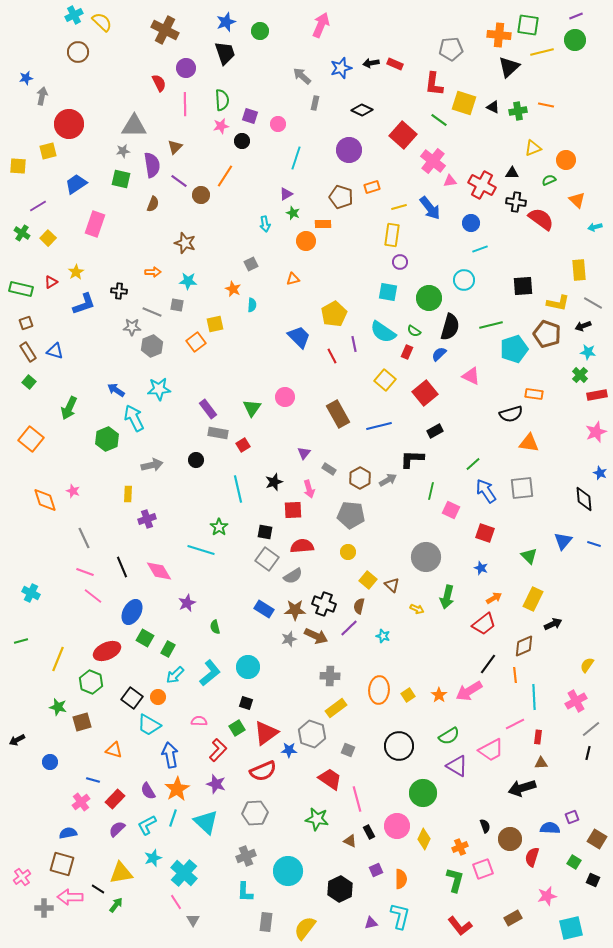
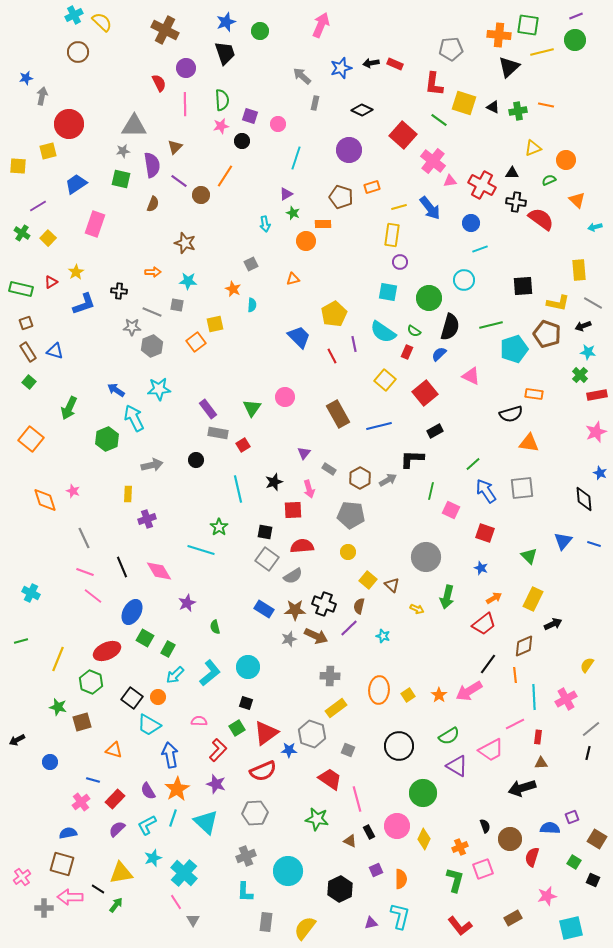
pink cross at (576, 701): moved 10 px left, 2 px up
